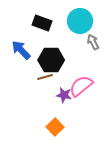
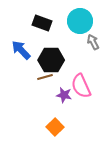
pink semicircle: rotated 75 degrees counterclockwise
